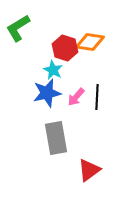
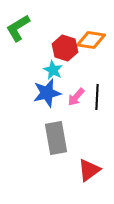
orange diamond: moved 1 px right, 2 px up
